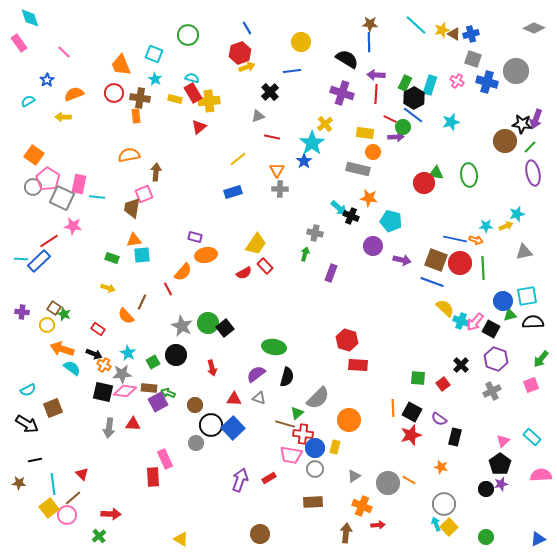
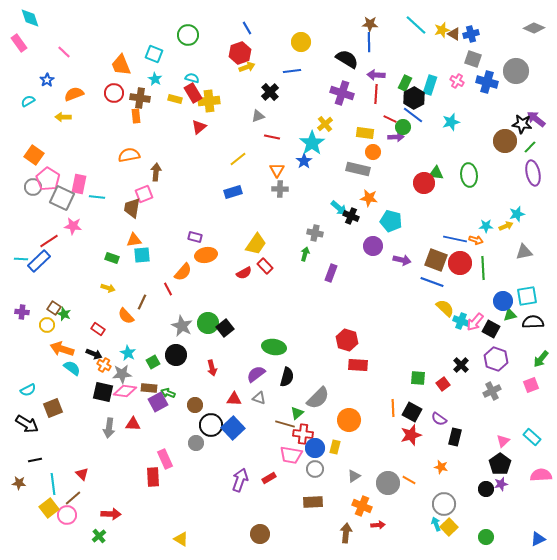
purple arrow at (536, 119): rotated 108 degrees clockwise
